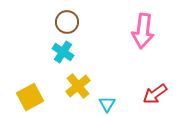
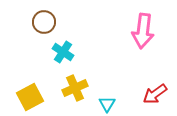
brown circle: moved 23 px left
yellow cross: moved 3 px left, 2 px down; rotated 15 degrees clockwise
